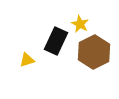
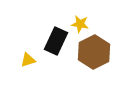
yellow star: rotated 18 degrees counterclockwise
yellow triangle: moved 1 px right
